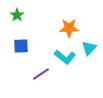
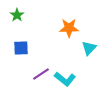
blue square: moved 2 px down
cyan L-shape: moved 22 px down
